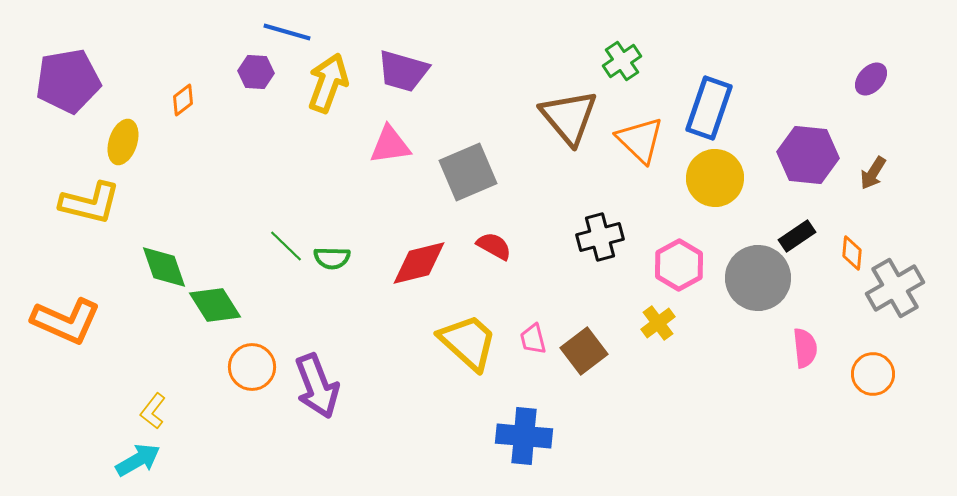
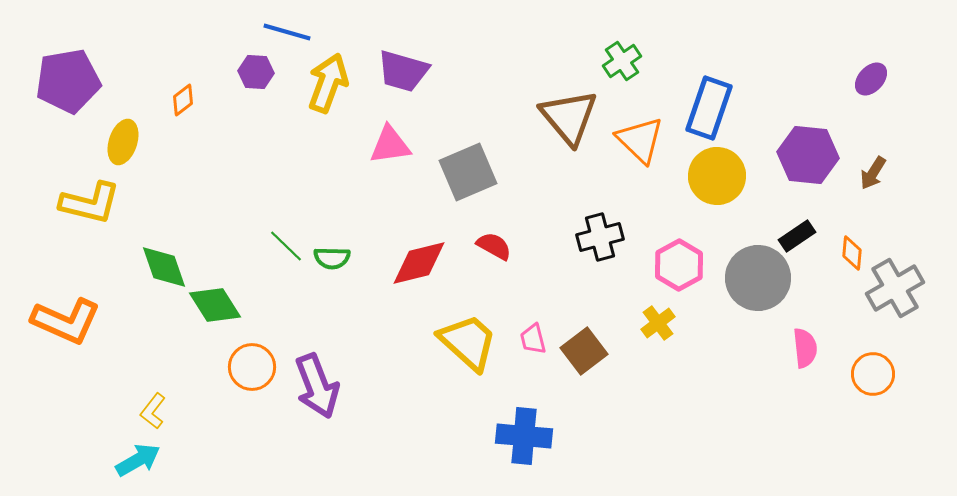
yellow circle at (715, 178): moved 2 px right, 2 px up
